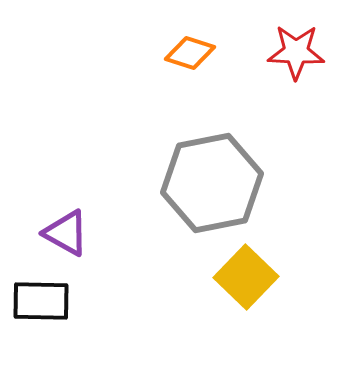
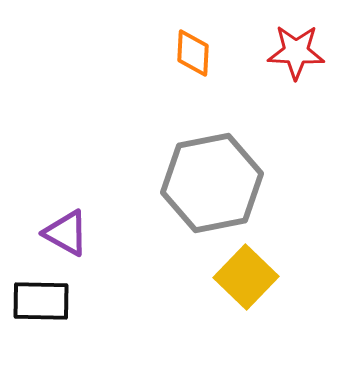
orange diamond: moved 3 px right; rotated 75 degrees clockwise
